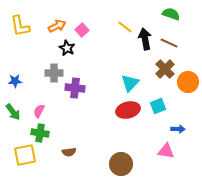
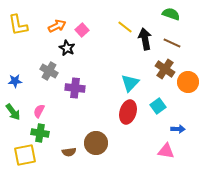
yellow L-shape: moved 2 px left, 1 px up
brown line: moved 3 px right
brown cross: rotated 12 degrees counterclockwise
gray cross: moved 5 px left, 2 px up; rotated 30 degrees clockwise
cyan square: rotated 14 degrees counterclockwise
red ellipse: moved 2 px down; rotated 60 degrees counterclockwise
brown circle: moved 25 px left, 21 px up
